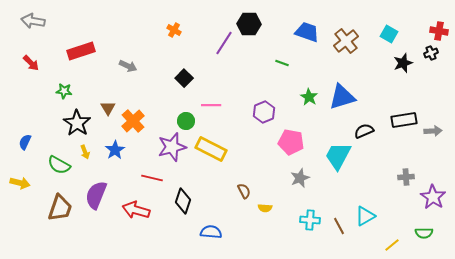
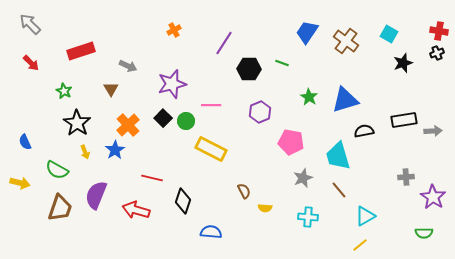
gray arrow at (33, 21): moved 3 px left, 3 px down; rotated 35 degrees clockwise
black hexagon at (249, 24): moved 45 px down
orange cross at (174, 30): rotated 32 degrees clockwise
blue trapezoid at (307, 32): rotated 75 degrees counterclockwise
brown cross at (346, 41): rotated 15 degrees counterclockwise
black cross at (431, 53): moved 6 px right
black square at (184, 78): moved 21 px left, 40 px down
green star at (64, 91): rotated 21 degrees clockwise
blue triangle at (342, 97): moved 3 px right, 3 px down
brown triangle at (108, 108): moved 3 px right, 19 px up
purple hexagon at (264, 112): moved 4 px left
orange cross at (133, 121): moved 5 px left, 4 px down
black semicircle at (364, 131): rotated 12 degrees clockwise
blue semicircle at (25, 142): rotated 49 degrees counterclockwise
purple star at (172, 147): moved 63 px up
cyan trapezoid at (338, 156): rotated 44 degrees counterclockwise
green semicircle at (59, 165): moved 2 px left, 5 px down
gray star at (300, 178): moved 3 px right
cyan cross at (310, 220): moved 2 px left, 3 px up
brown line at (339, 226): moved 36 px up; rotated 12 degrees counterclockwise
yellow line at (392, 245): moved 32 px left
